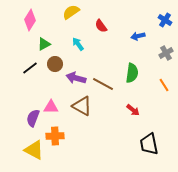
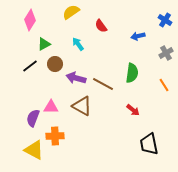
black line: moved 2 px up
